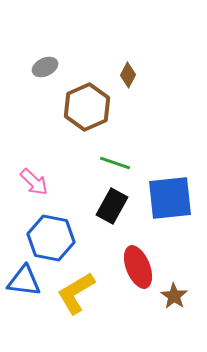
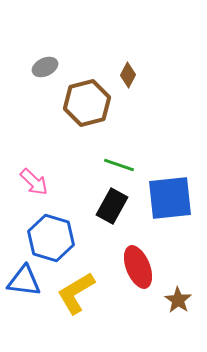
brown hexagon: moved 4 px up; rotated 9 degrees clockwise
green line: moved 4 px right, 2 px down
blue hexagon: rotated 6 degrees clockwise
brown star: moved 4 px right, 4 px down
